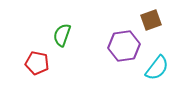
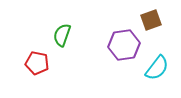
purple hexagon: moved 1 px up
